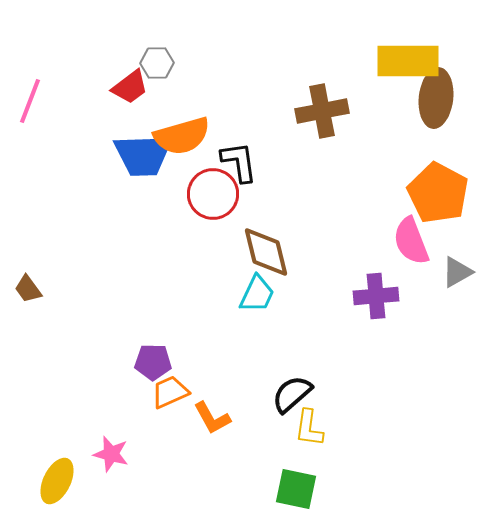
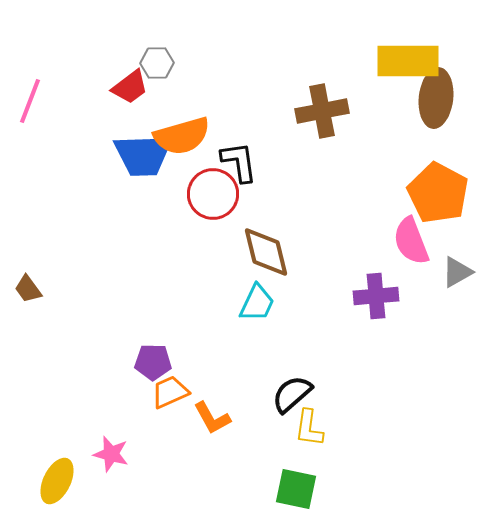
cyan trapezoid: moved 9 px down
